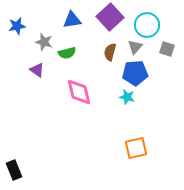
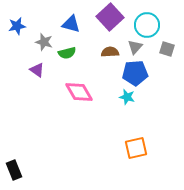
blue triangle: moved 1 px left, 4 px down; rotated 24 degrees clockwise
brown semicircle: rotated 72 degrees clockwise
pink diamond: rotated 16 degrees counterclockwise
